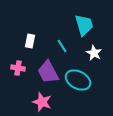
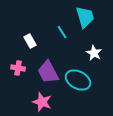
cyan trapezoid: moved 1 px right, 8 px up
white rectangle: rotated 40 degrees counterclockwise
cyan line: moved 14 px up
